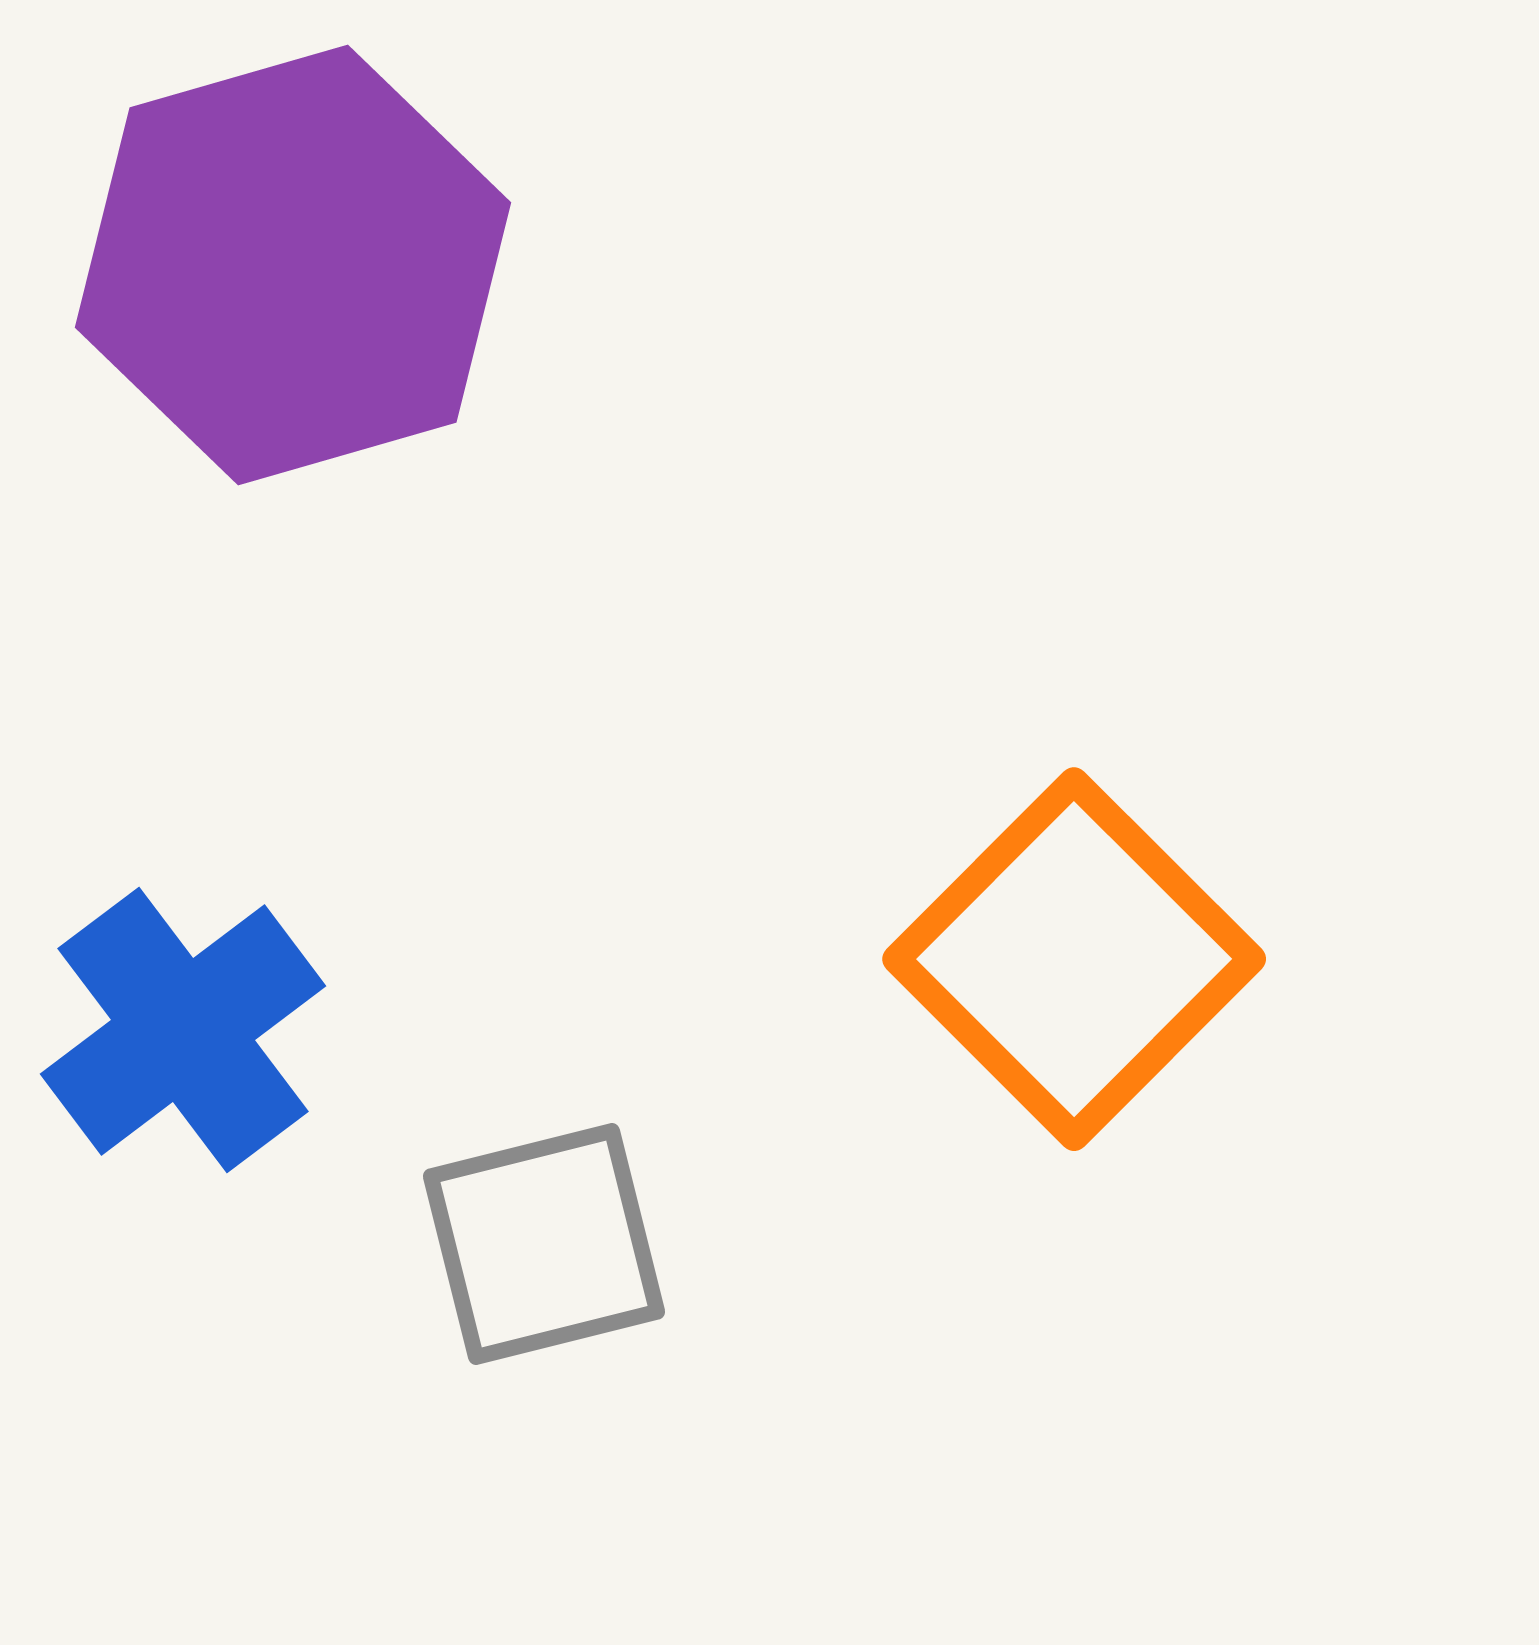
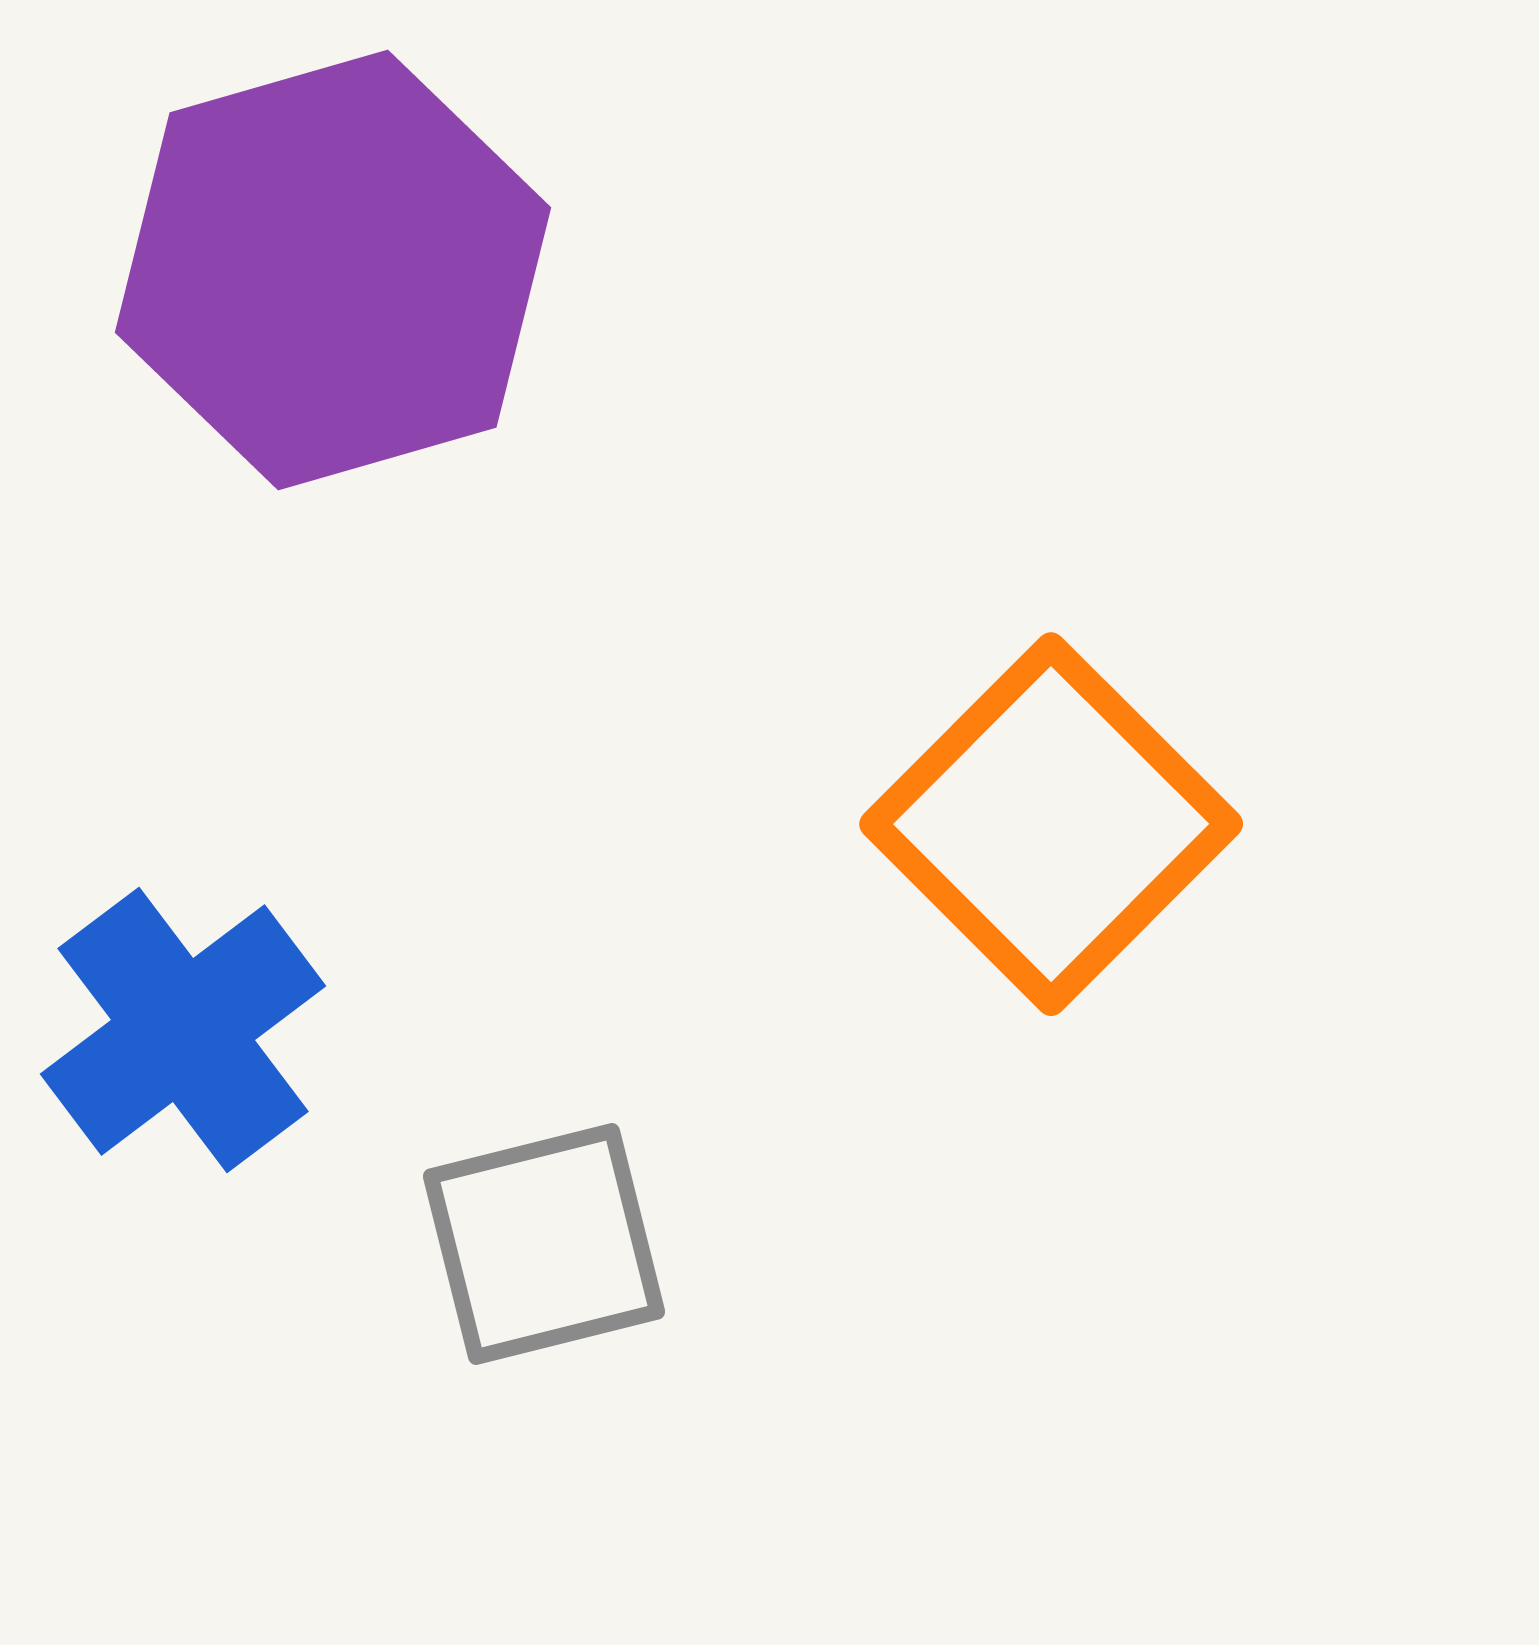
purple hexagon: moved 40 px right, 5 px down
orange square: moved 23 px left, 135 px up
